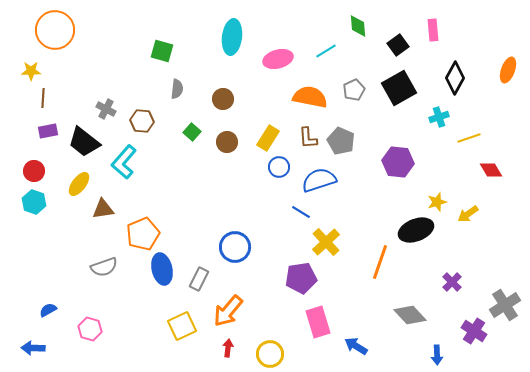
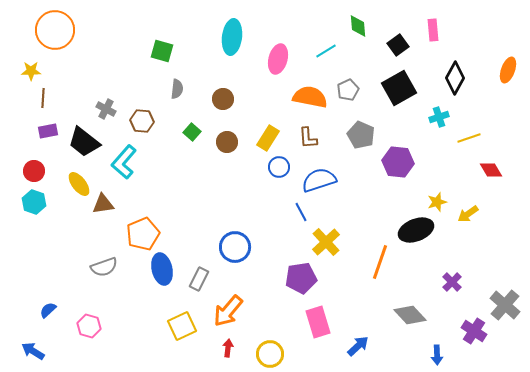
pink ellipse at (278, 59): rotated 60 degrees counterclockwise
gray pentagon at (354, 90): moved 6 px left
gray pentagon at (341, 141): moved 20 px right, 6 px up
yellow ellipse at (79, 184): rotated 75 degrees counterclockwise
brown triangle at (103, 209): moved 5 px up
blue line at (301, 212): rotated 30 degrees clockwise
gray cross at (505, 305): rotated 16 degrees counterclockwise
blue semicircle at (48, 310): rotated 12 degrees counterclockwise
pink hexagon at (90, 329): moved 1 px left, 3 px up
blue arrow at (356, 346): moved 2 px right; rotated 105 degrees clockwise
blue arrow at (33, 348): moved 3 px down; rotated 30 degrees clockwise
